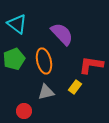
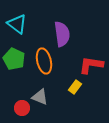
purple semicircle: rotated 35 degrees clockwise
green pentagon: rotated 25 degrees counterclockwise
gray triangle: moved 6 px left, 5 px down; rotated 36 degrees clockwise
red circle: moved 2 px left, 3 px up
